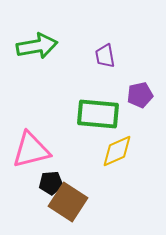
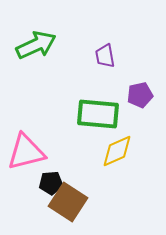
green arrow: moved 1 px left, 1 px up; rotated 15 degrees counterclockwise
pink triangle: moved 5 px left, 2 px down
